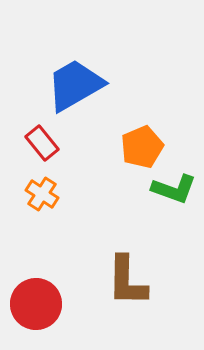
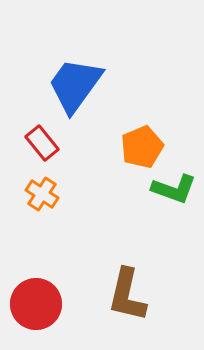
blue trapezoid: rotated 24 degrees counterclockwise
brown L-shape: moved 14 px down; rotated 12 degrees clockwise
